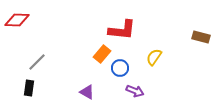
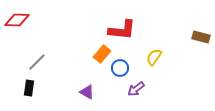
purple arrow: moved 1 px right, 2 px up; rotated 120 degrees clockwise
